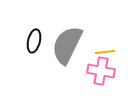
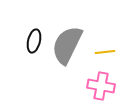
pink cross: moved 15 px down
